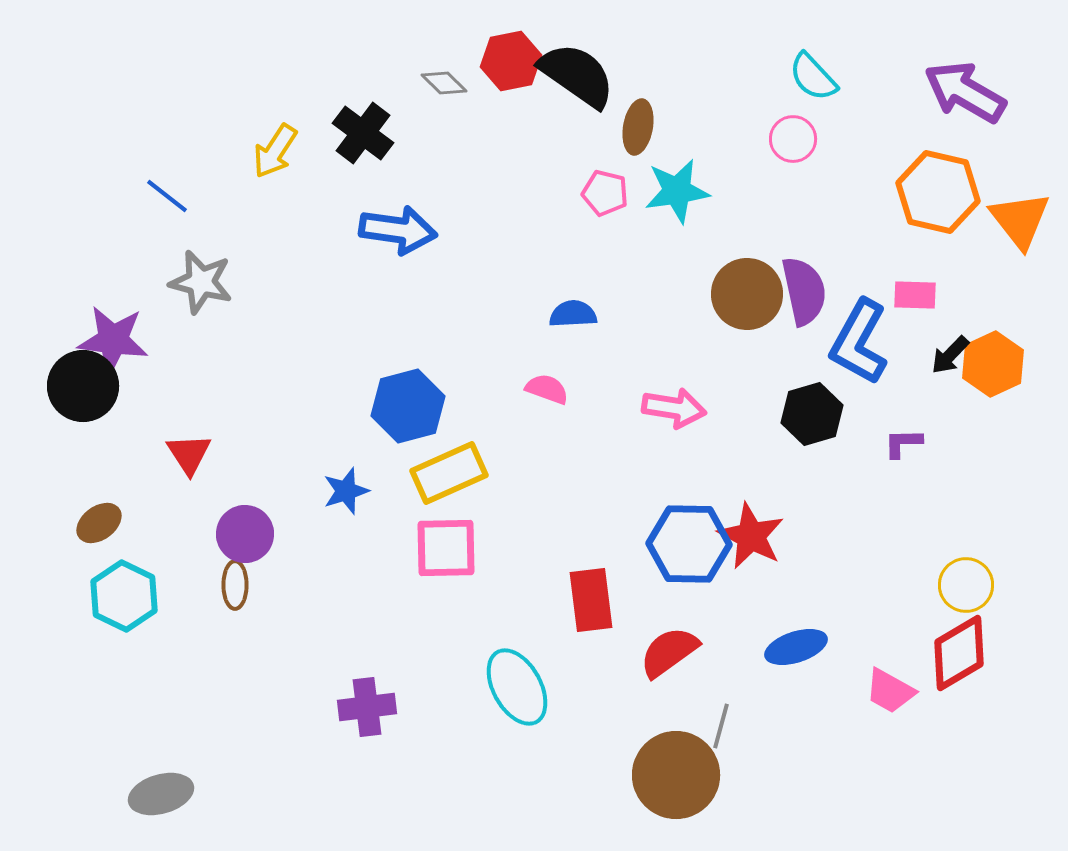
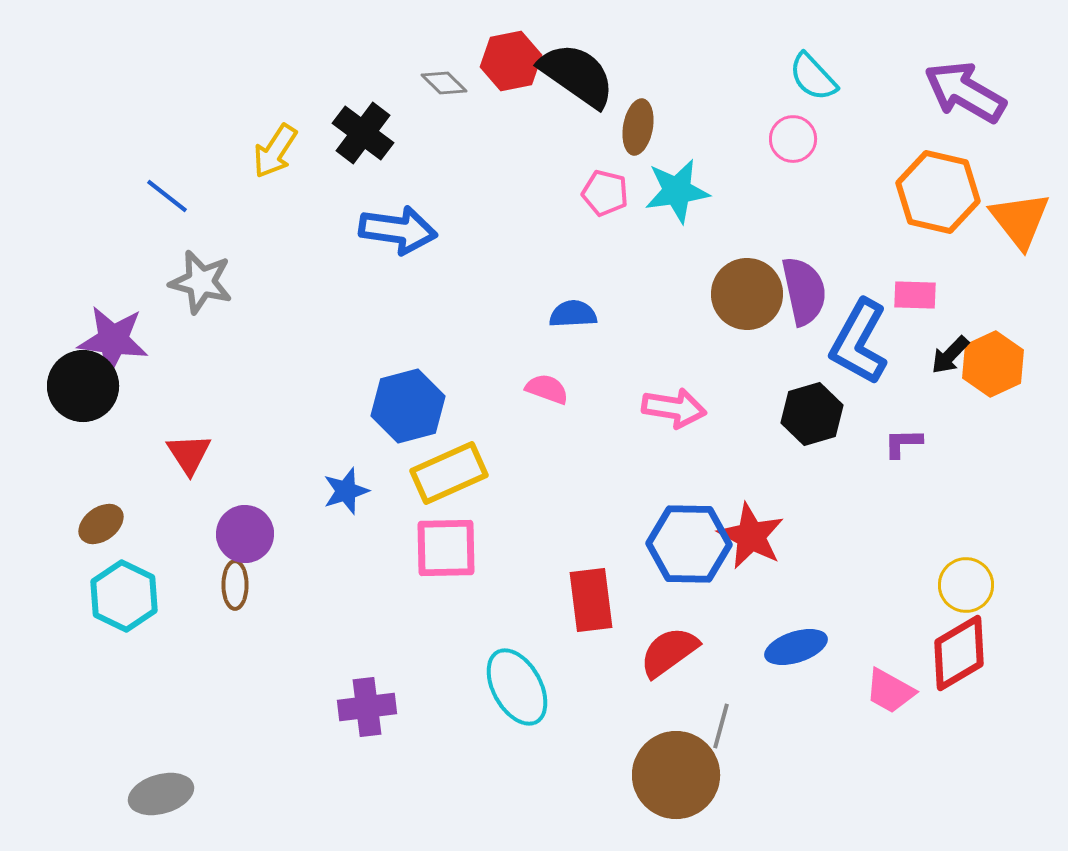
brown ellipse at (99, 523): moved 2 px right, 1 px down
